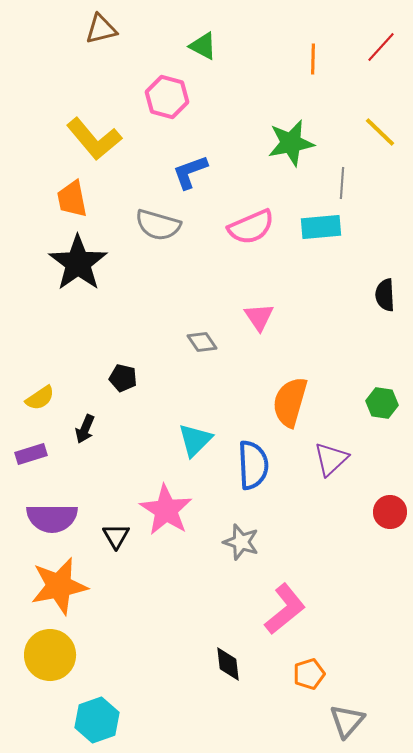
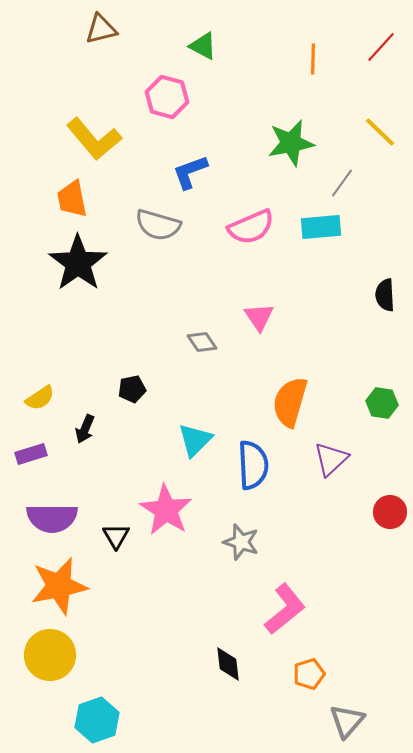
gray line: rotated 32 degrees clockwise
black pentagon: moved 9 px right, 11 px down; rotated 24 degrees counterclockwise
